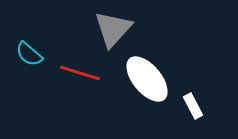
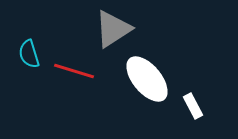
gray triangle: rotated 15 degrees clockwise
cyan semicircle: rotated 32 degrees clockwise
red line: moved 6 px left, 2 px up
